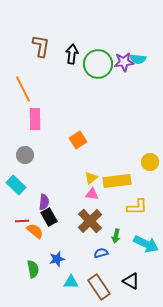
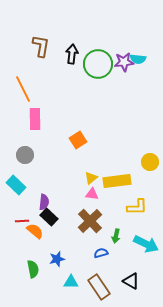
black rectangle: rotated 18 degrees counterclockwise
